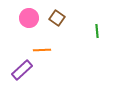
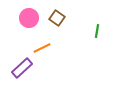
green line: rotated 16 degrees clockwise
orange line: moved 2 px up; rotated 24 degrees counterclockwise
purple rectangle: moved 2 px up
